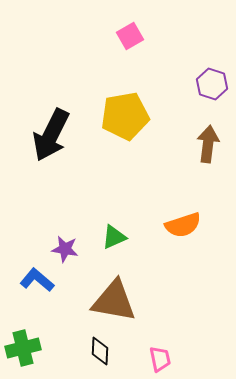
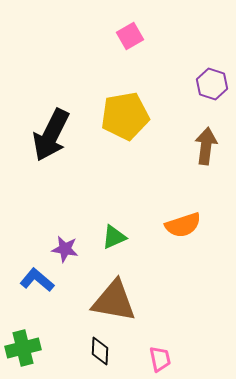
brown arrow: moved 2 px left, 2 px down
